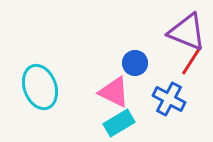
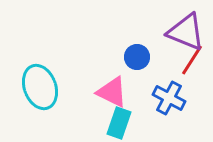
purple triangle: moved 1 px left
blue circle: moved 2 px right, 6 px up
pink triangle: moved 2 px left
blue cross: moved 1 px up
cyan rectangle: rotated 40 degrees counterclockwise
